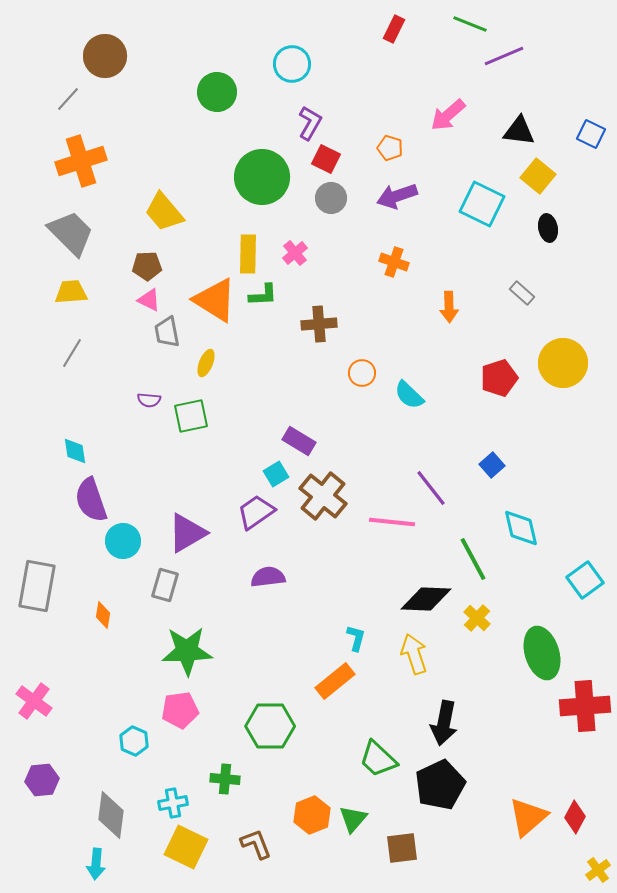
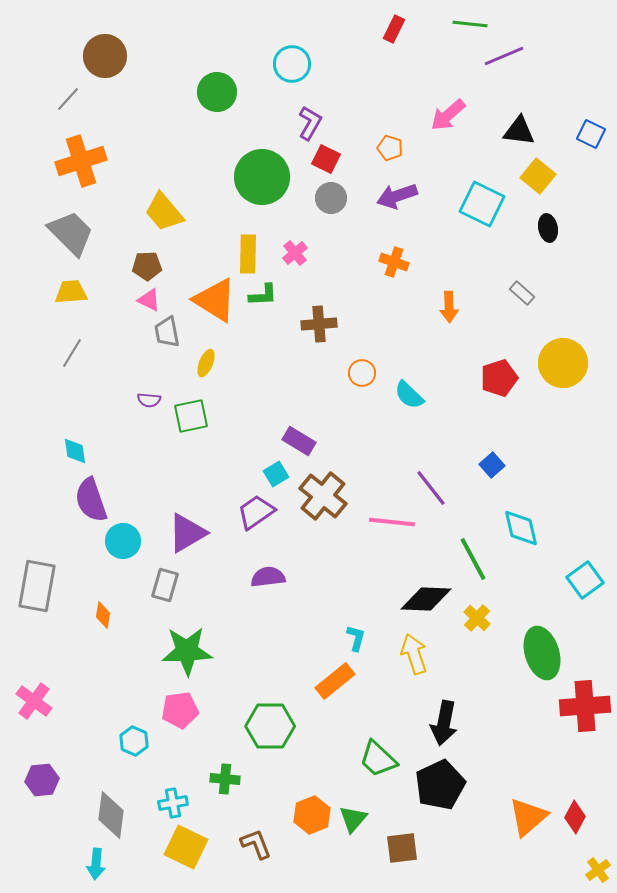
green line at (470, 24): rotated 16 degrees counterclockwise
